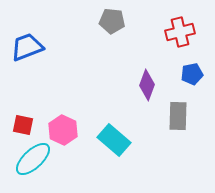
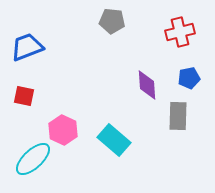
blue pentagon: moved 3 px left, 4 px down
purple diamond: rotated 24 degrees counterclockwise
red square: moved 1 px right, 29 px up
